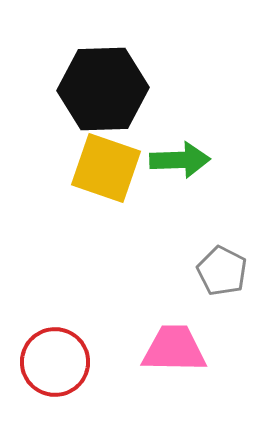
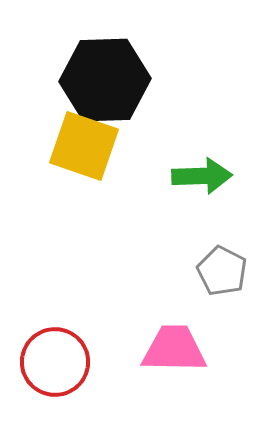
black hexagon: moved 2 px right, 9 px up
green arrow: moved 22 px right, 16 px down
yellow square: moved 22 px left, 22 px up
